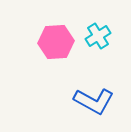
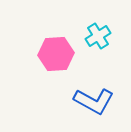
pink hexagon: moved 12 px down
